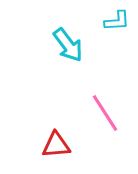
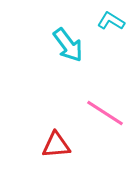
cyan L-shape: moved 6 px left; rotated 144 degrees counterclockwise
pink line: rotated 24 degrees counterclockwise
